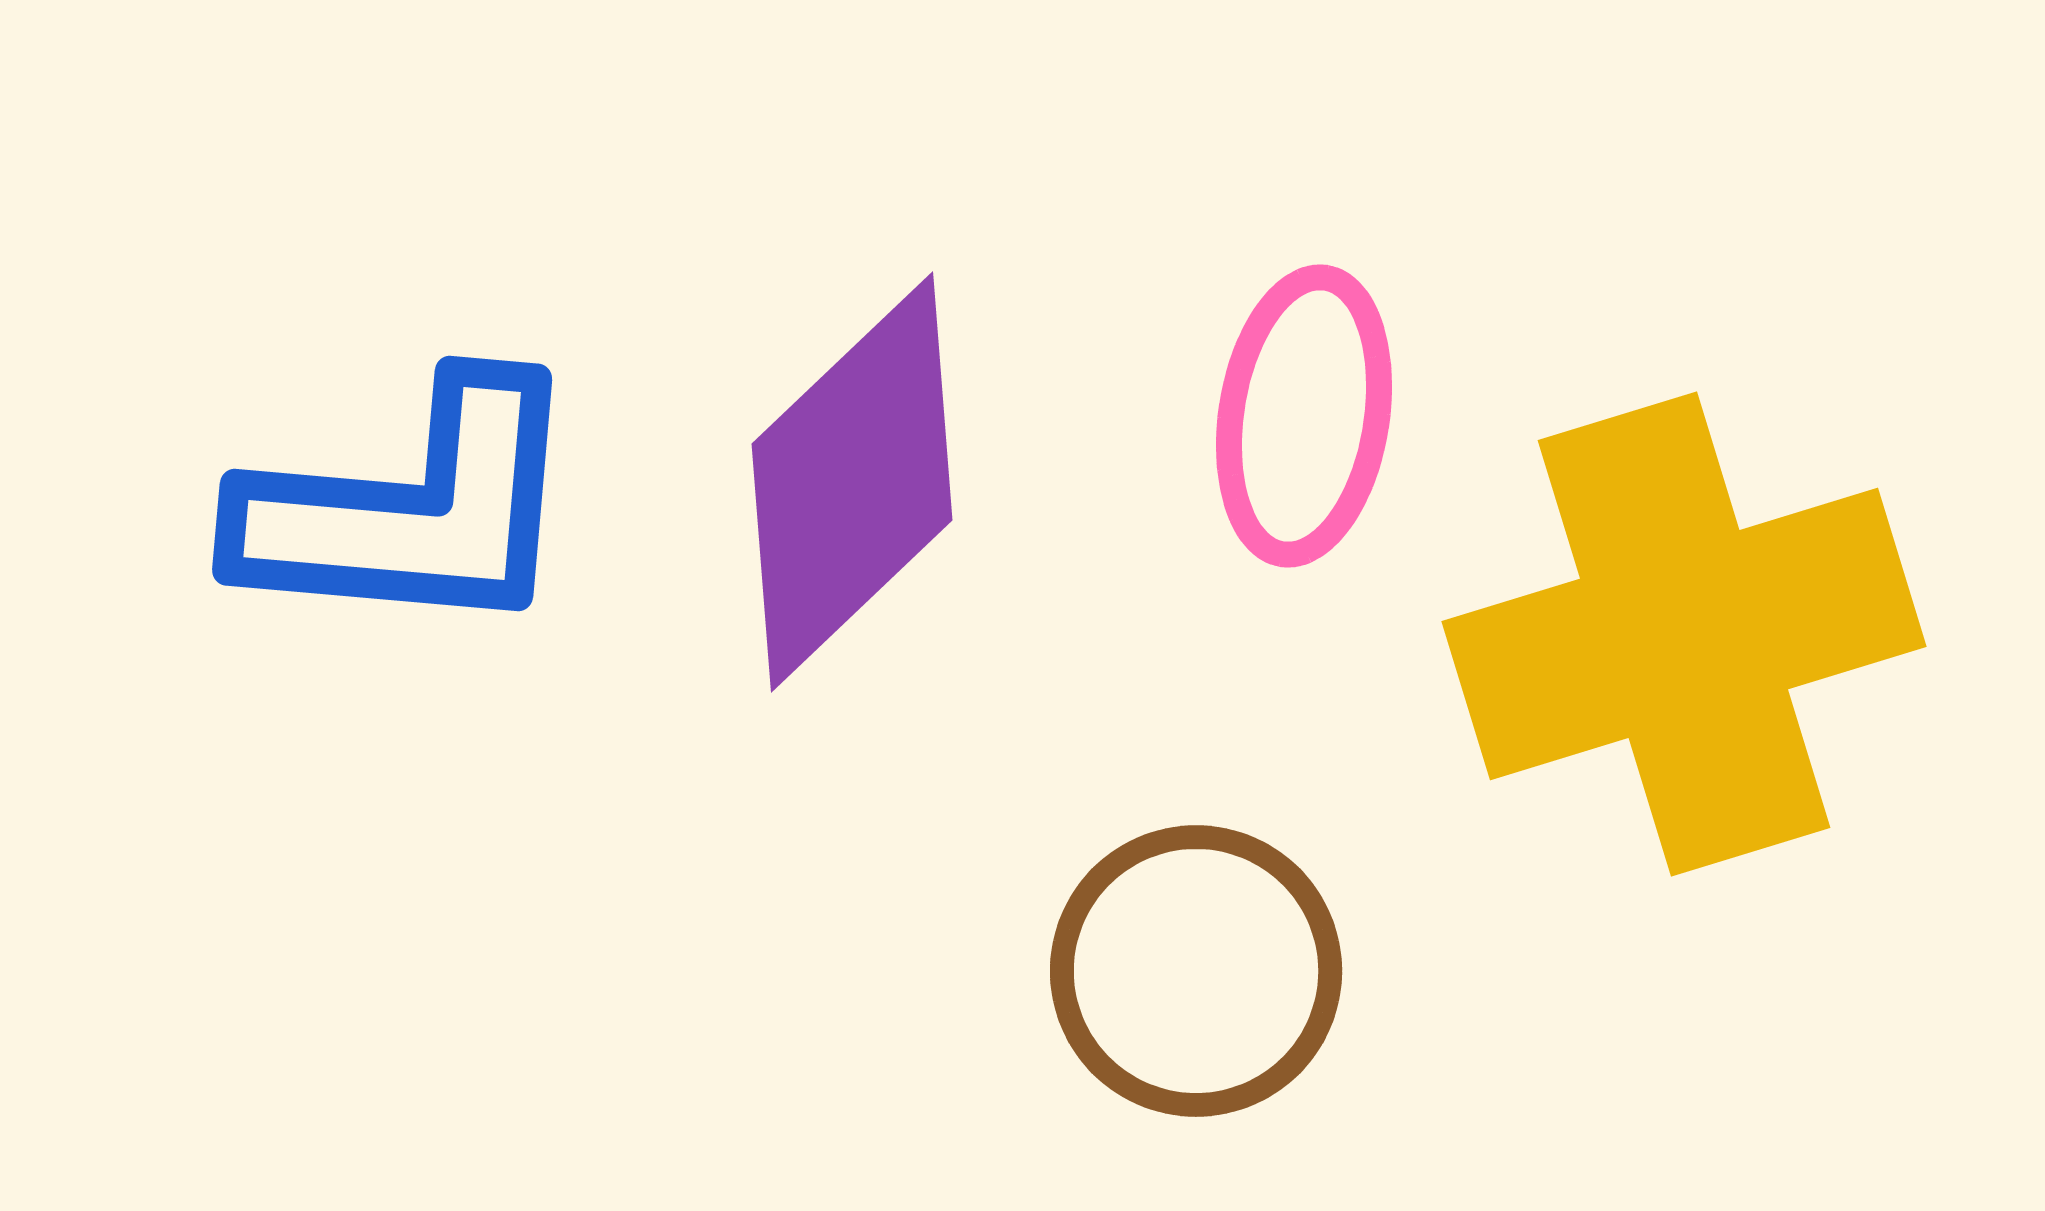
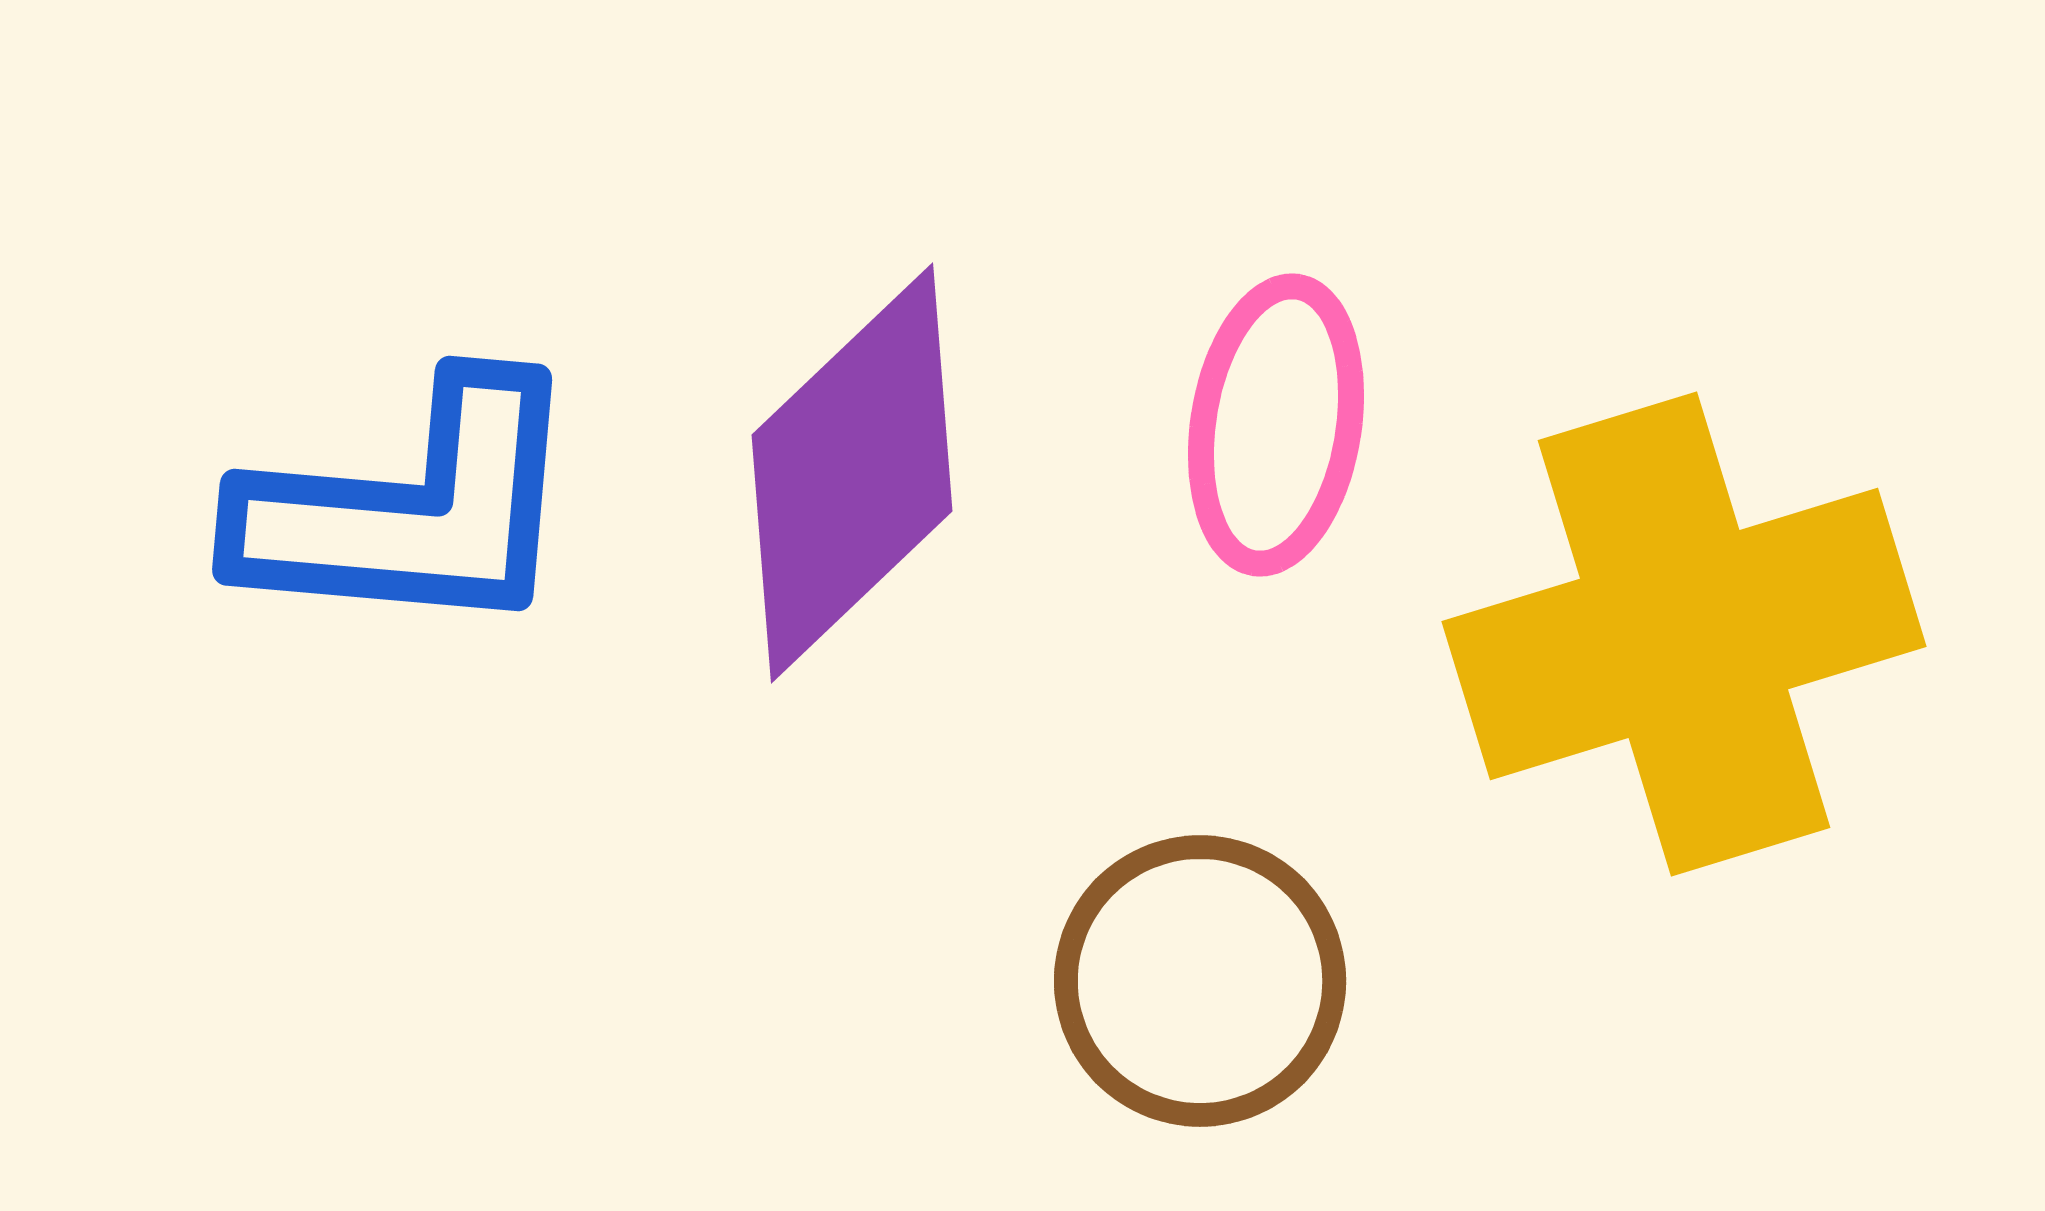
pink ellipse: moved 28 px left, 9 px down
purple diamond: moved 9 px up
brown circle: moved 4 px right, 10 px down
